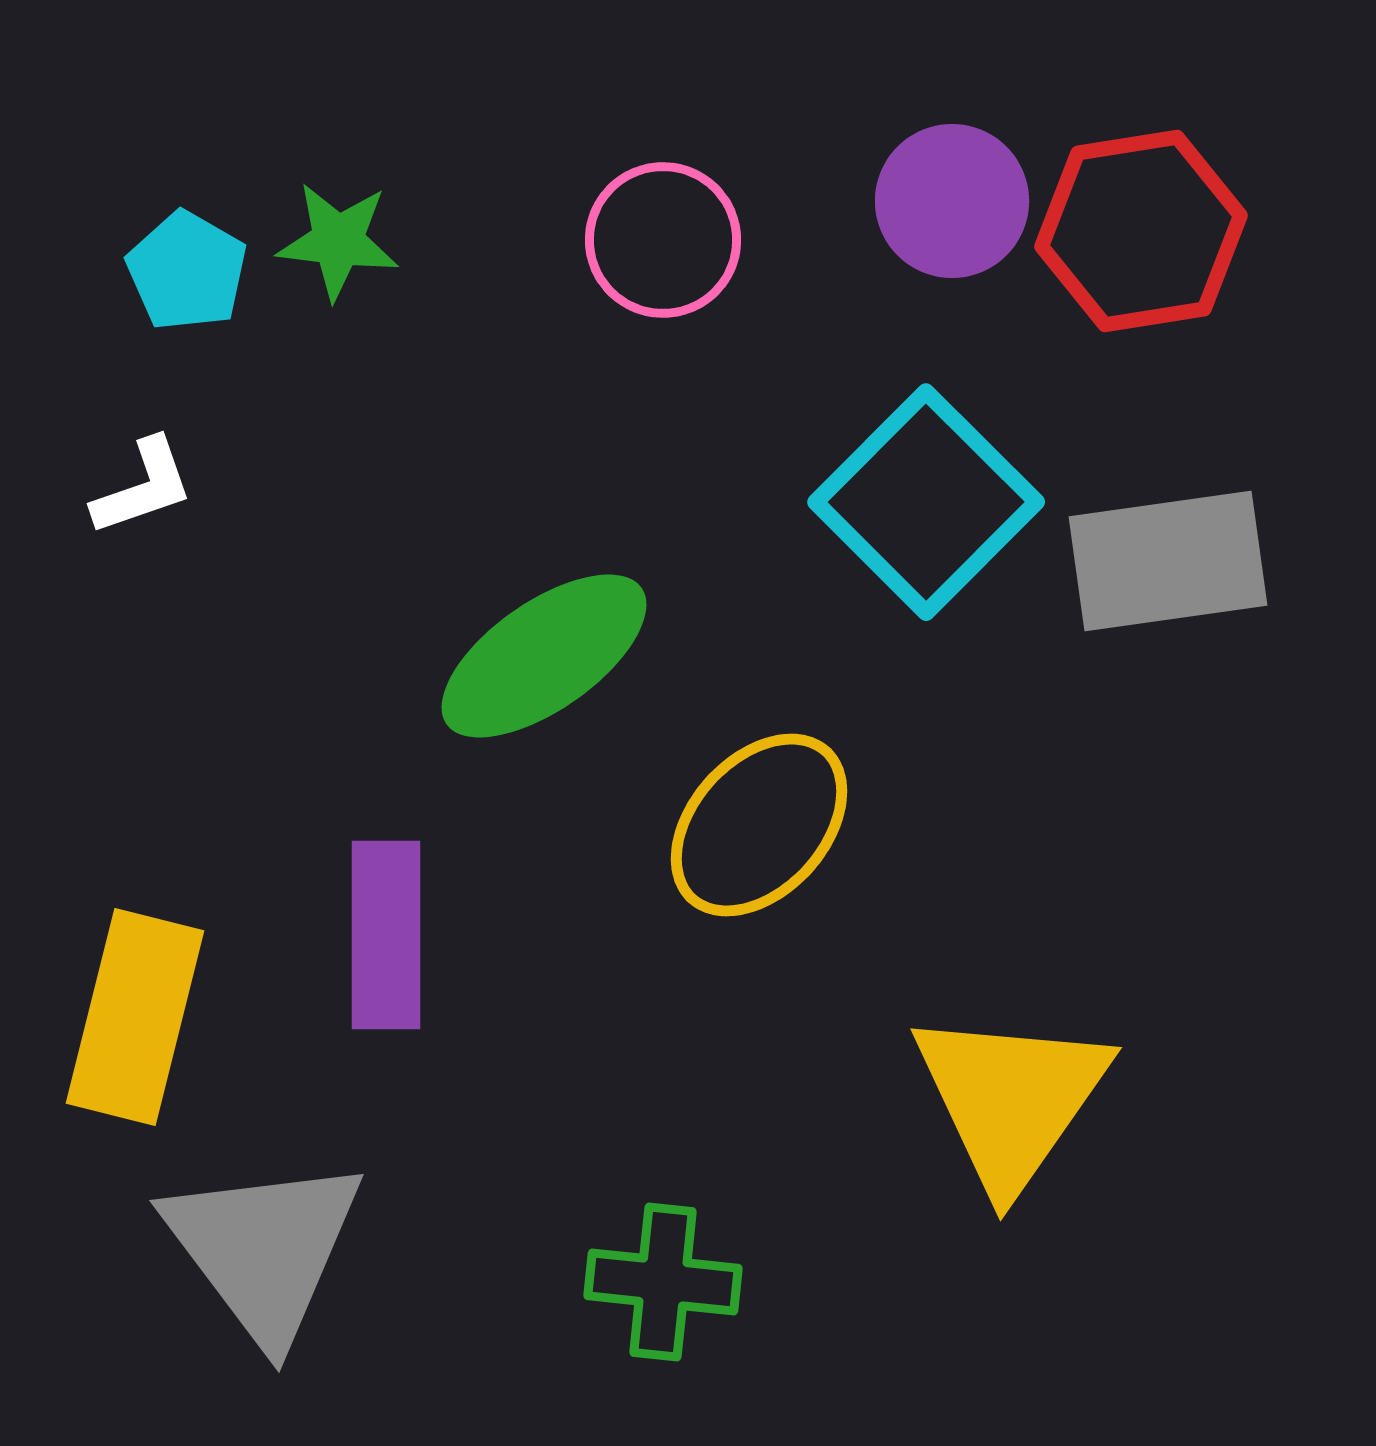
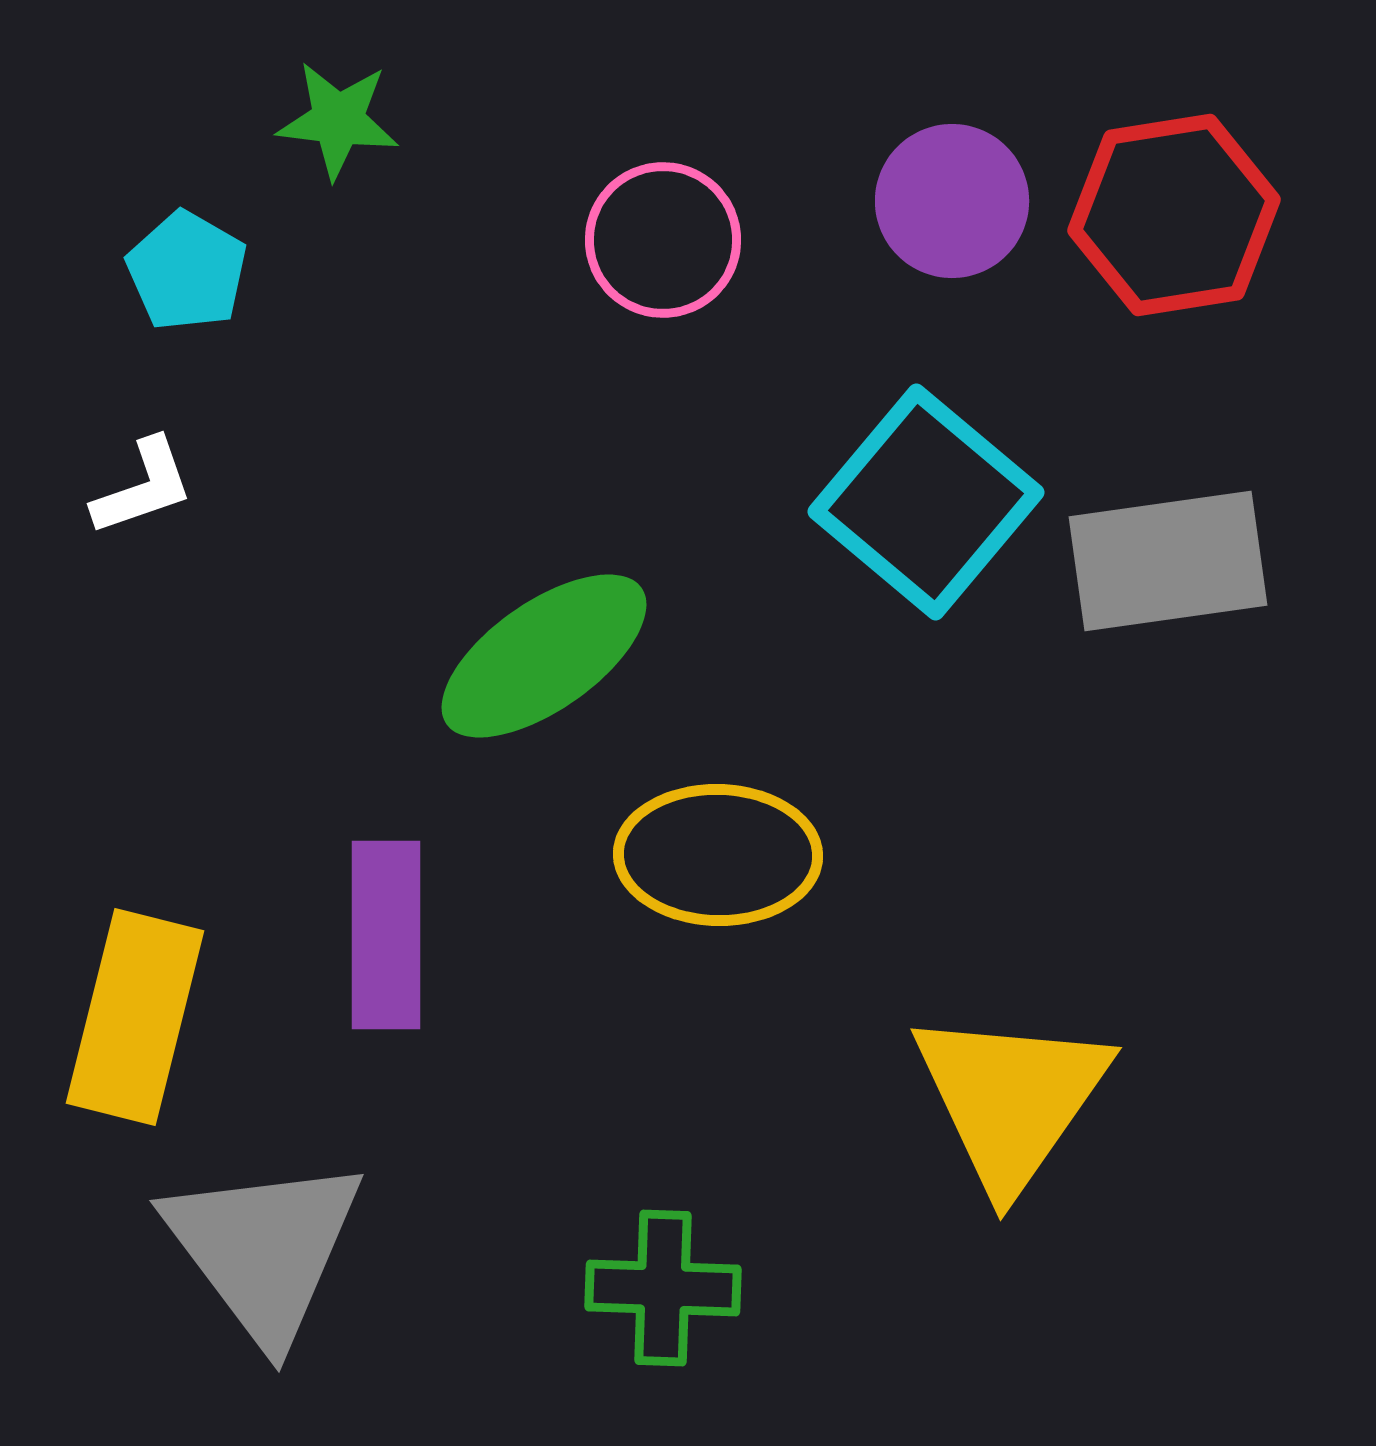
red hexagon: moved 33 px right, 16 px up
green star: moved 121 px up
cyan square: rotated 5 degrees counterclockwise
yellow ellipse: moved 41 px left, 30 px down; rotated 49 degrees clockwise
green cross: moved 6 px down; rotated 4 degrees counterclockwise
